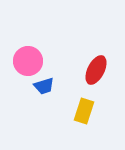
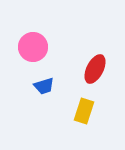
pink circle: moved 5 px right, 14 px up
red ellipse: moved 1 px left, 1 px up
